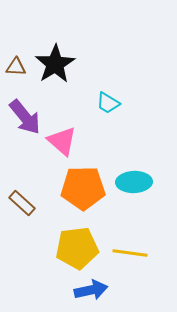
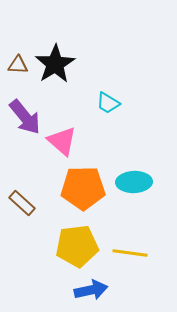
brown triangle: moved 2 px right, 2 px up
yellow pentagon: moved 2 px up
